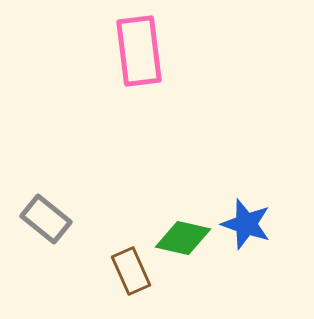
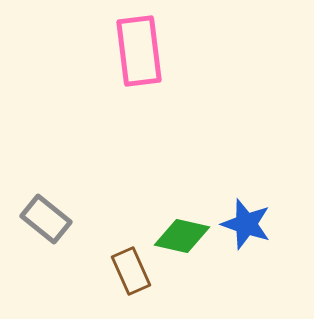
green diamond: moved 1 px left, 2 px up
